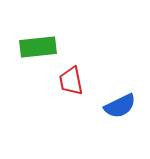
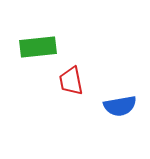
blue semicircle: rotated 16 degrees clockwise
